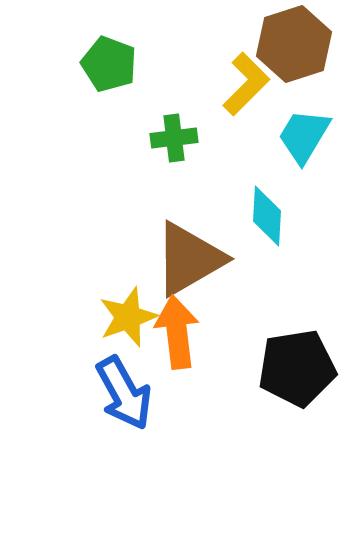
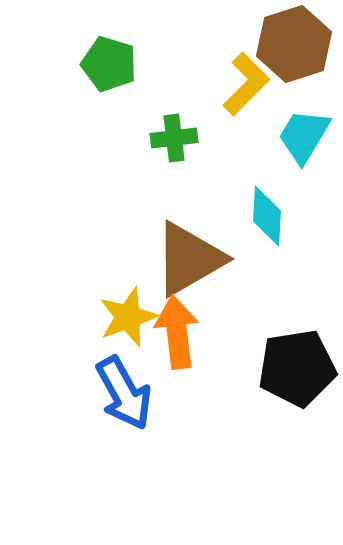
green pentagon: rotated 4 degrees counterclockwise
